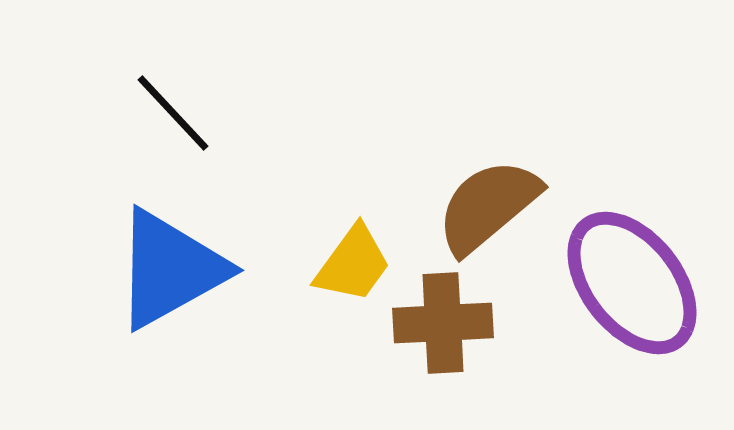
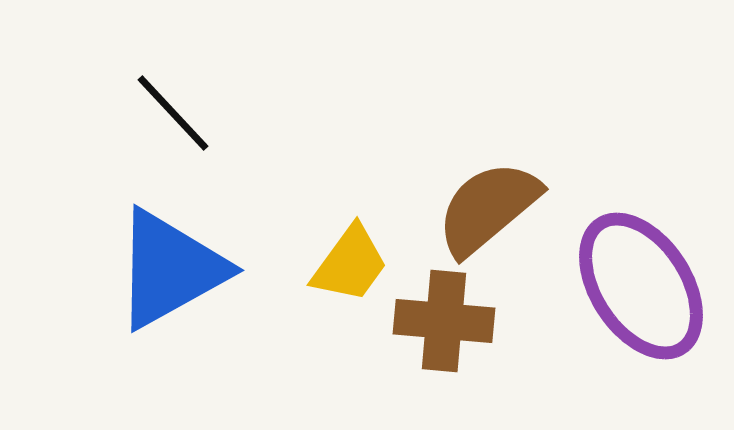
brown semicircle: moved 2 px down
yellow trapezoid: moved 3 px left
purple ellipse: moved 9 px right, 3 px down; rotated 5 degrees clockwise
brown cross: moved 1 px right, 2 px up; rotated 8 degrees clockwise
